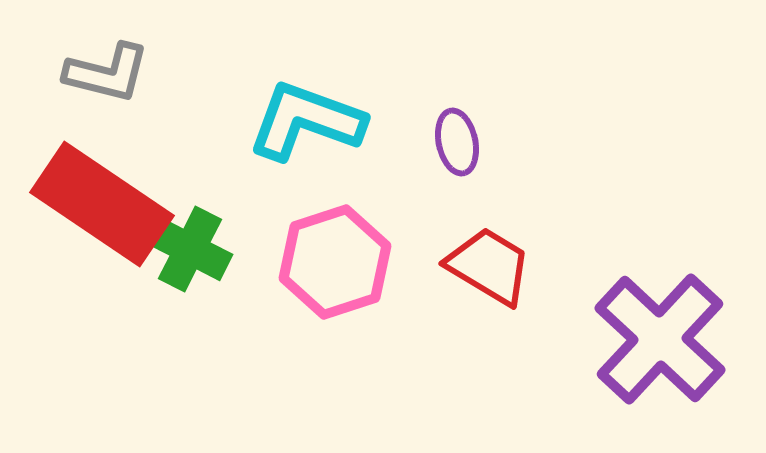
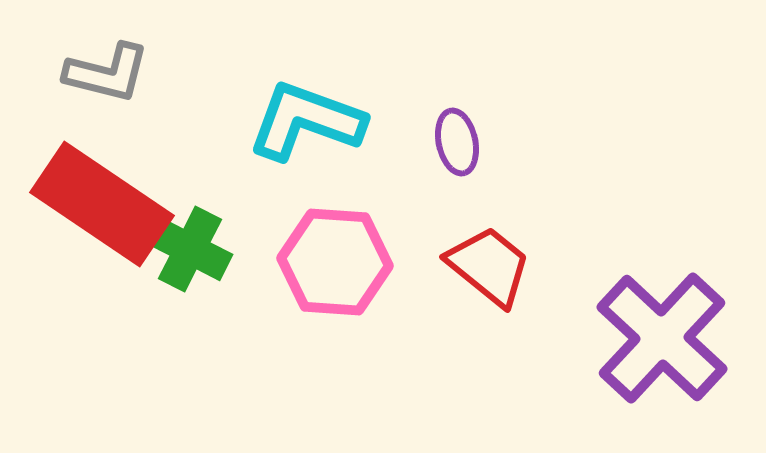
pink hexagon: rotated 22 degrees clockwise
red trapezoid: rotated 8 degrees clockwise
purple cross: moved 2 px right, 1 px up
